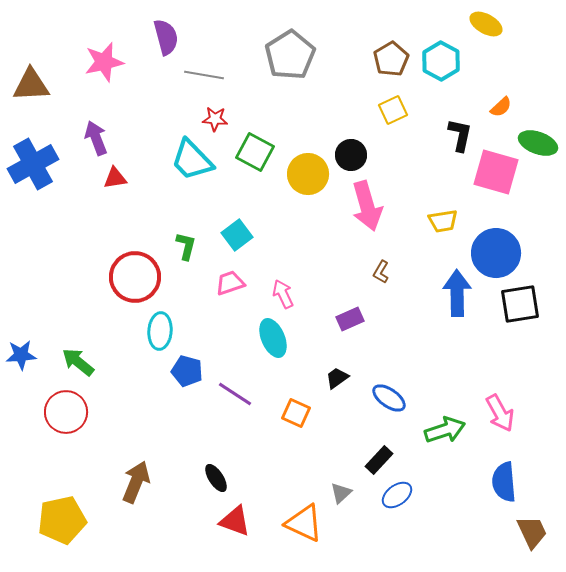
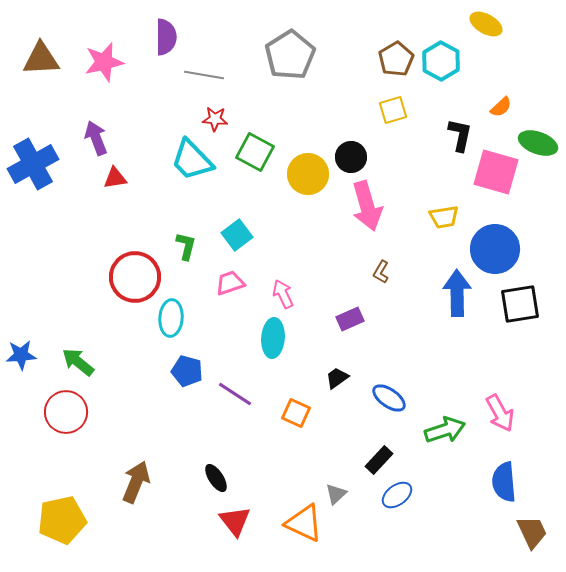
purple semicircle at (166, 37): rotated 15 degrees clockwise
brown pentagon at (391, 59): moved 5 px right
brown triangle at (31, 85): moved 10 px right, 26 px up
yellow square at (393, 110): rotated 8 degrees clockwise
black circle at (351, 155): moved 2 px down
yellow trapezoid at (443, 221): moved 1 px right, 4 px up
blue circle at (496, 253): moved 1 px left, 4 px up
cyan ellipse at (160, 331): moved 11 px right, 13 px up
cyan ellipse at (273, 338): rotated 27 degrees clockwise
gray triangle at (341, 493): moved 5 px left, 1 px down
red triangle at (235, 521): rotated 32 degrees clockwise
